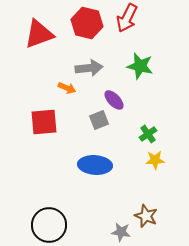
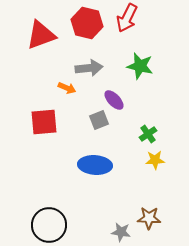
red triangle: moved 2 px right, 1 px down
brown star: moved 3 px right, 2 px down; rotated 20 degrees counterclockwise
